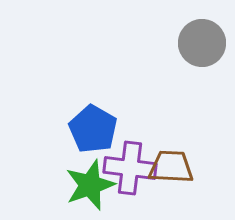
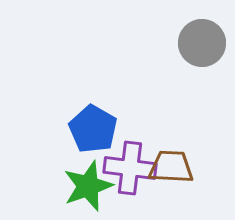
green star: moved 2 px left, 1 px down
